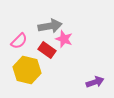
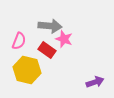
gray arrow: rotated 15 degrees clockwise
pink semicircle: rotated 24 degrees counterclockwise
